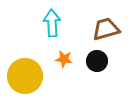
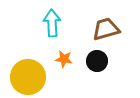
yellow circle: moved 3 px right, 1 px down
